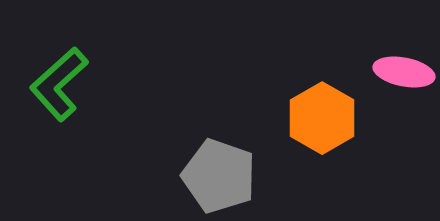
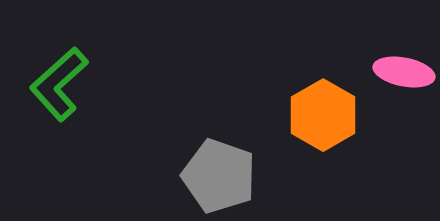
orange hexagon: moved 1 px right, 3 px up
